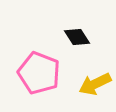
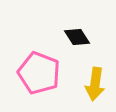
yellow arrow: rotated 56 degrees counterclockwise
